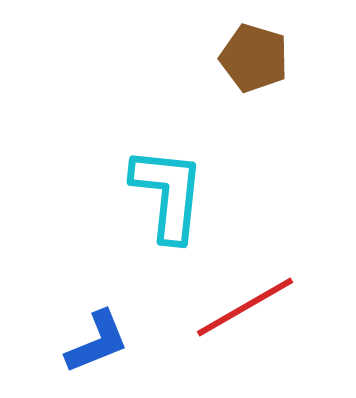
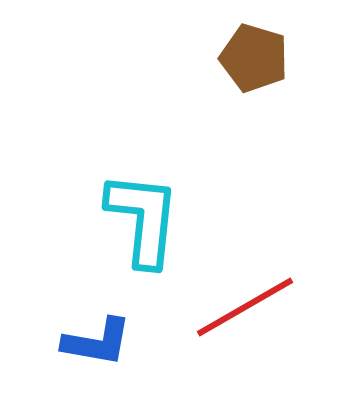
cyan L-shape: moved 25 px left, 25 px down
blue L-shape: rotated 32 degrees clockwise
